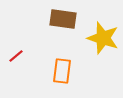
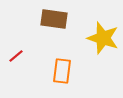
brown rectangle: moved 9 px left
